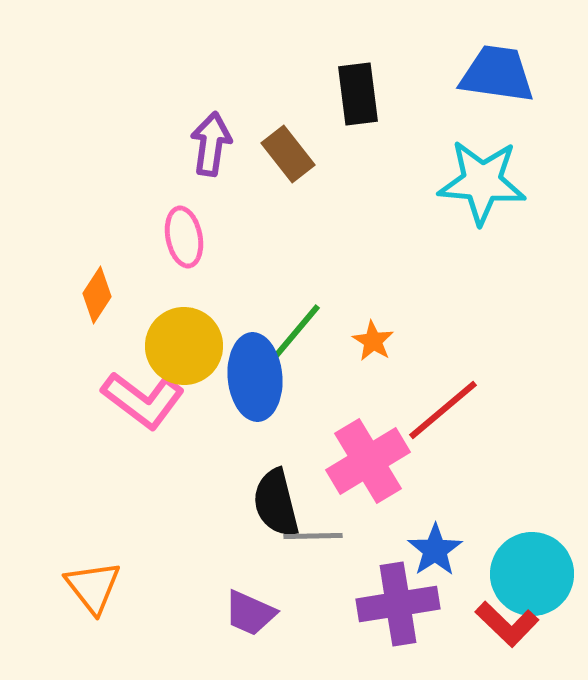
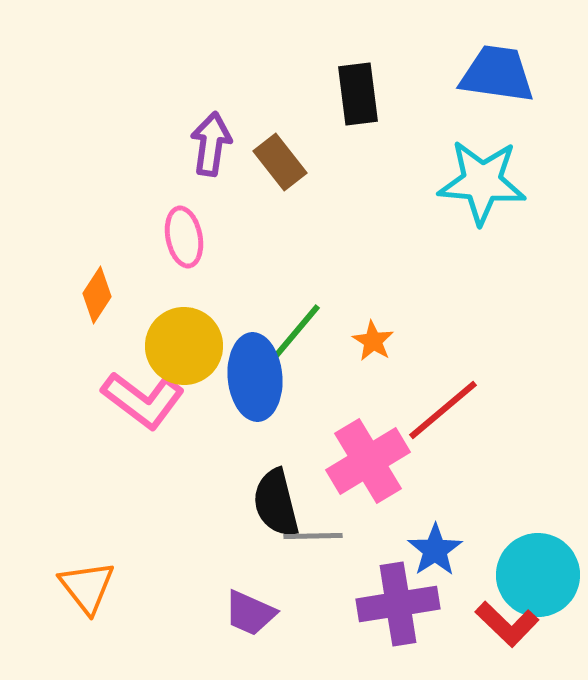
brown rectangle: moved 8 px left, 8 px down
cyan circle: moved 6 px right, 1 px down
orange triangle: moved 6 px left
